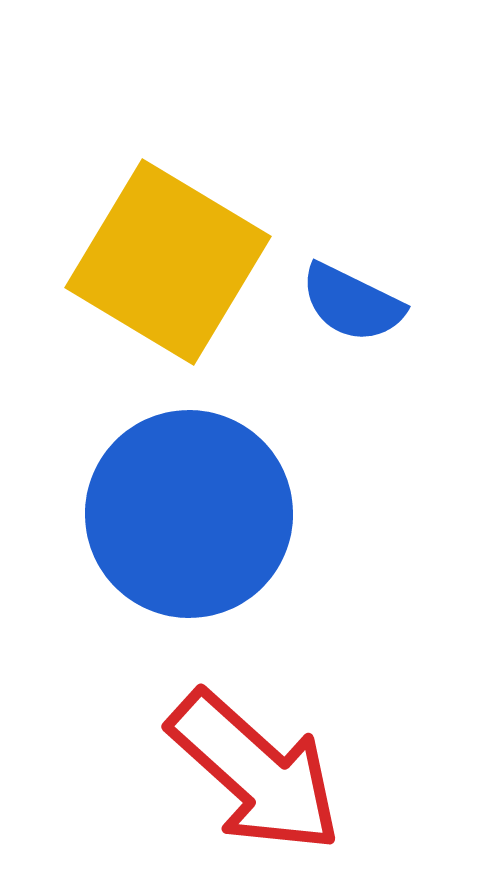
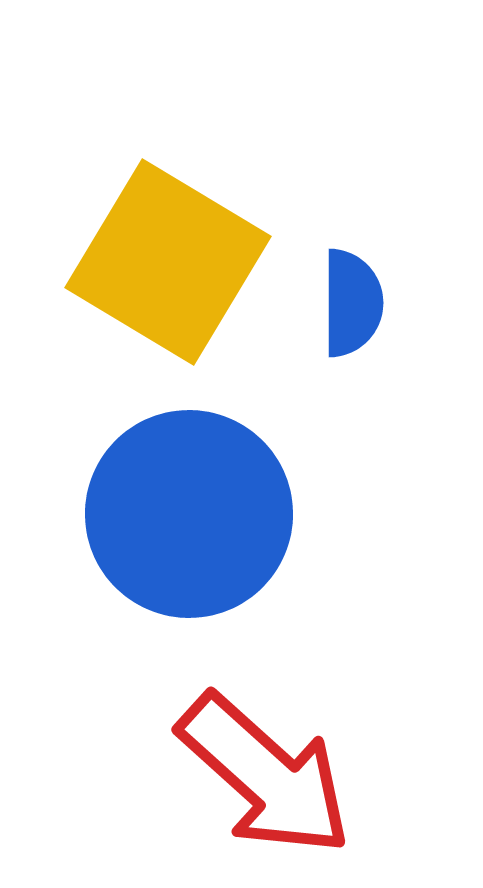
blue semicircle: rotated 116 degrees counterclockwise
red arrow: moved 10 px right, 3 px down
